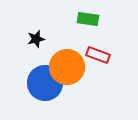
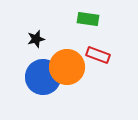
blue circle: moved 2 px left, 6 px up
